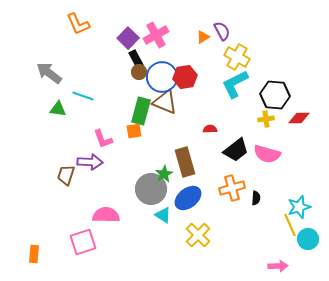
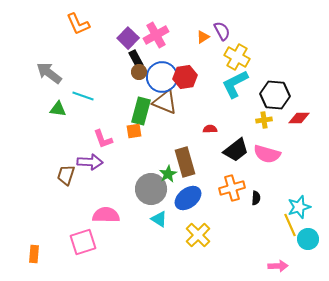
yellow cross at (266, 119): moved 2 px left, 1 px down
green star at (164, 174): moved 4 px right
cyan triangle at (163, 215): moved 4 px left, 4 px down
